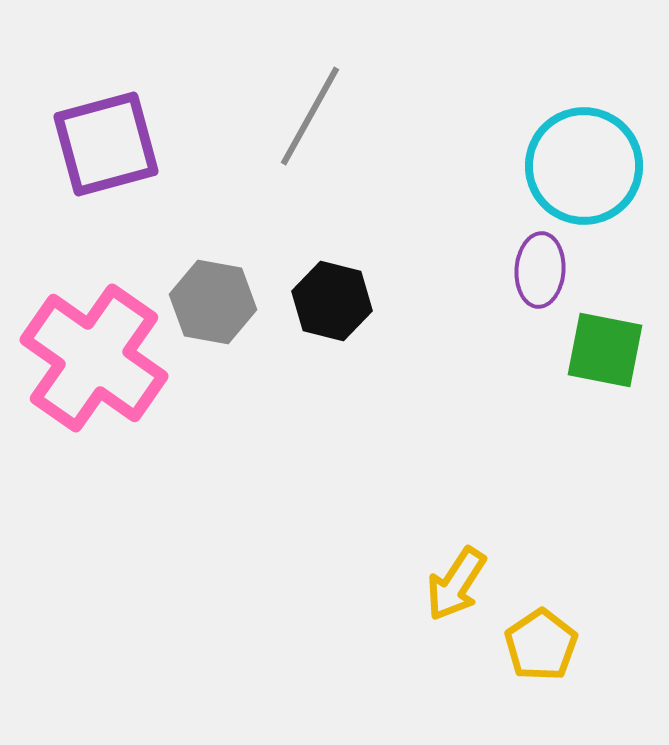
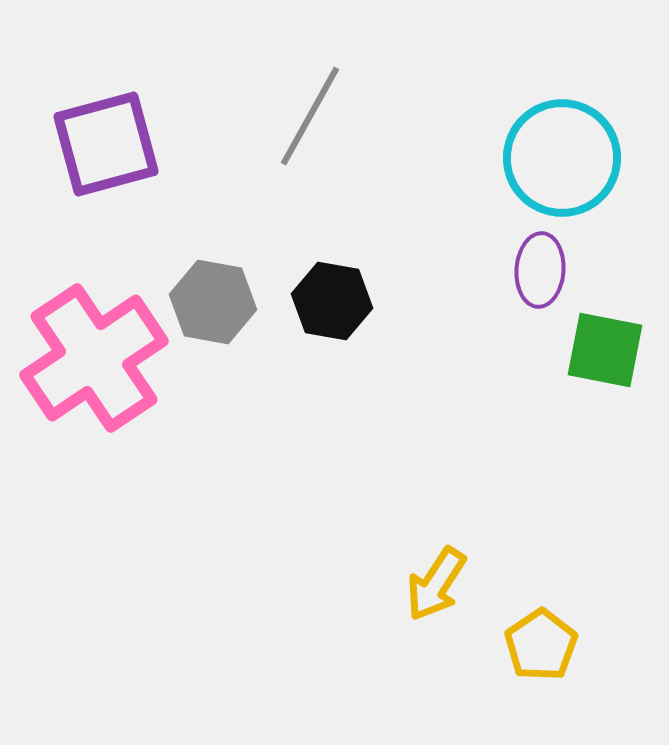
cyan circle: moved 22 px left, 8 px up
black hexagon: rotated 4 degrees counterclockwise
pink cross: rotated 21 degrees clockwise
yellow arrow: moved 20 px left
